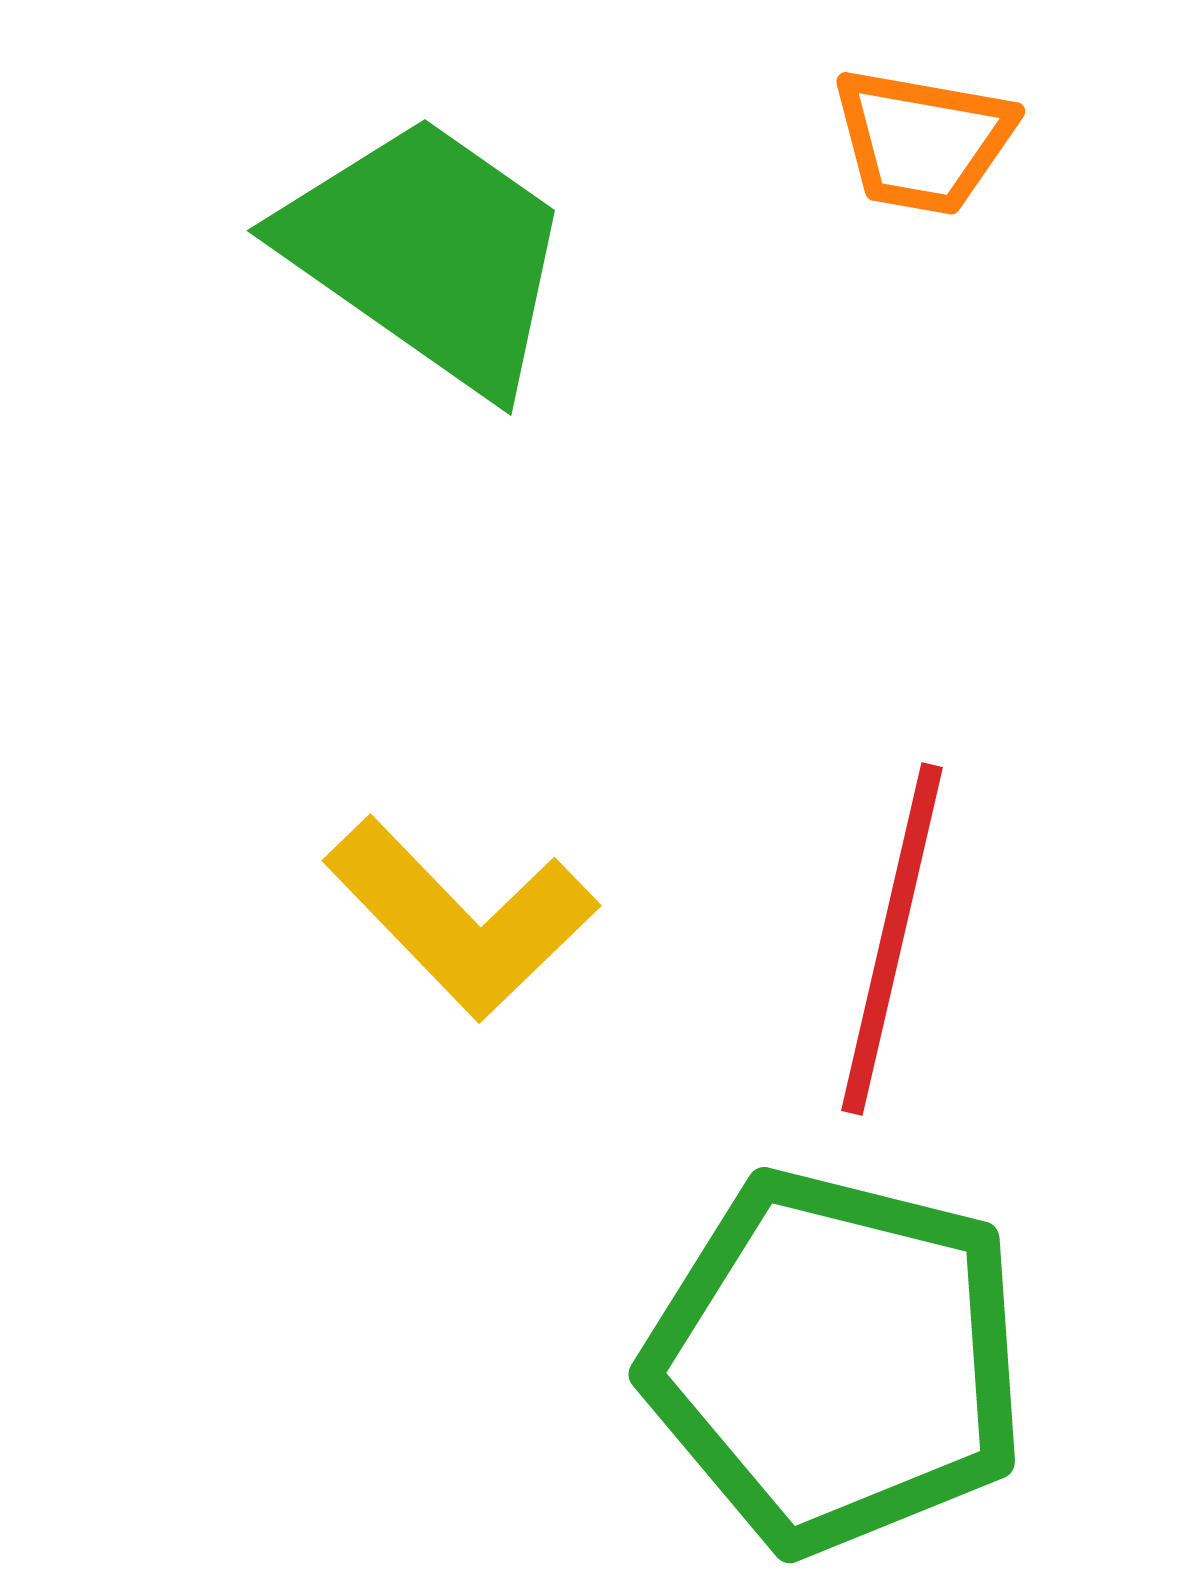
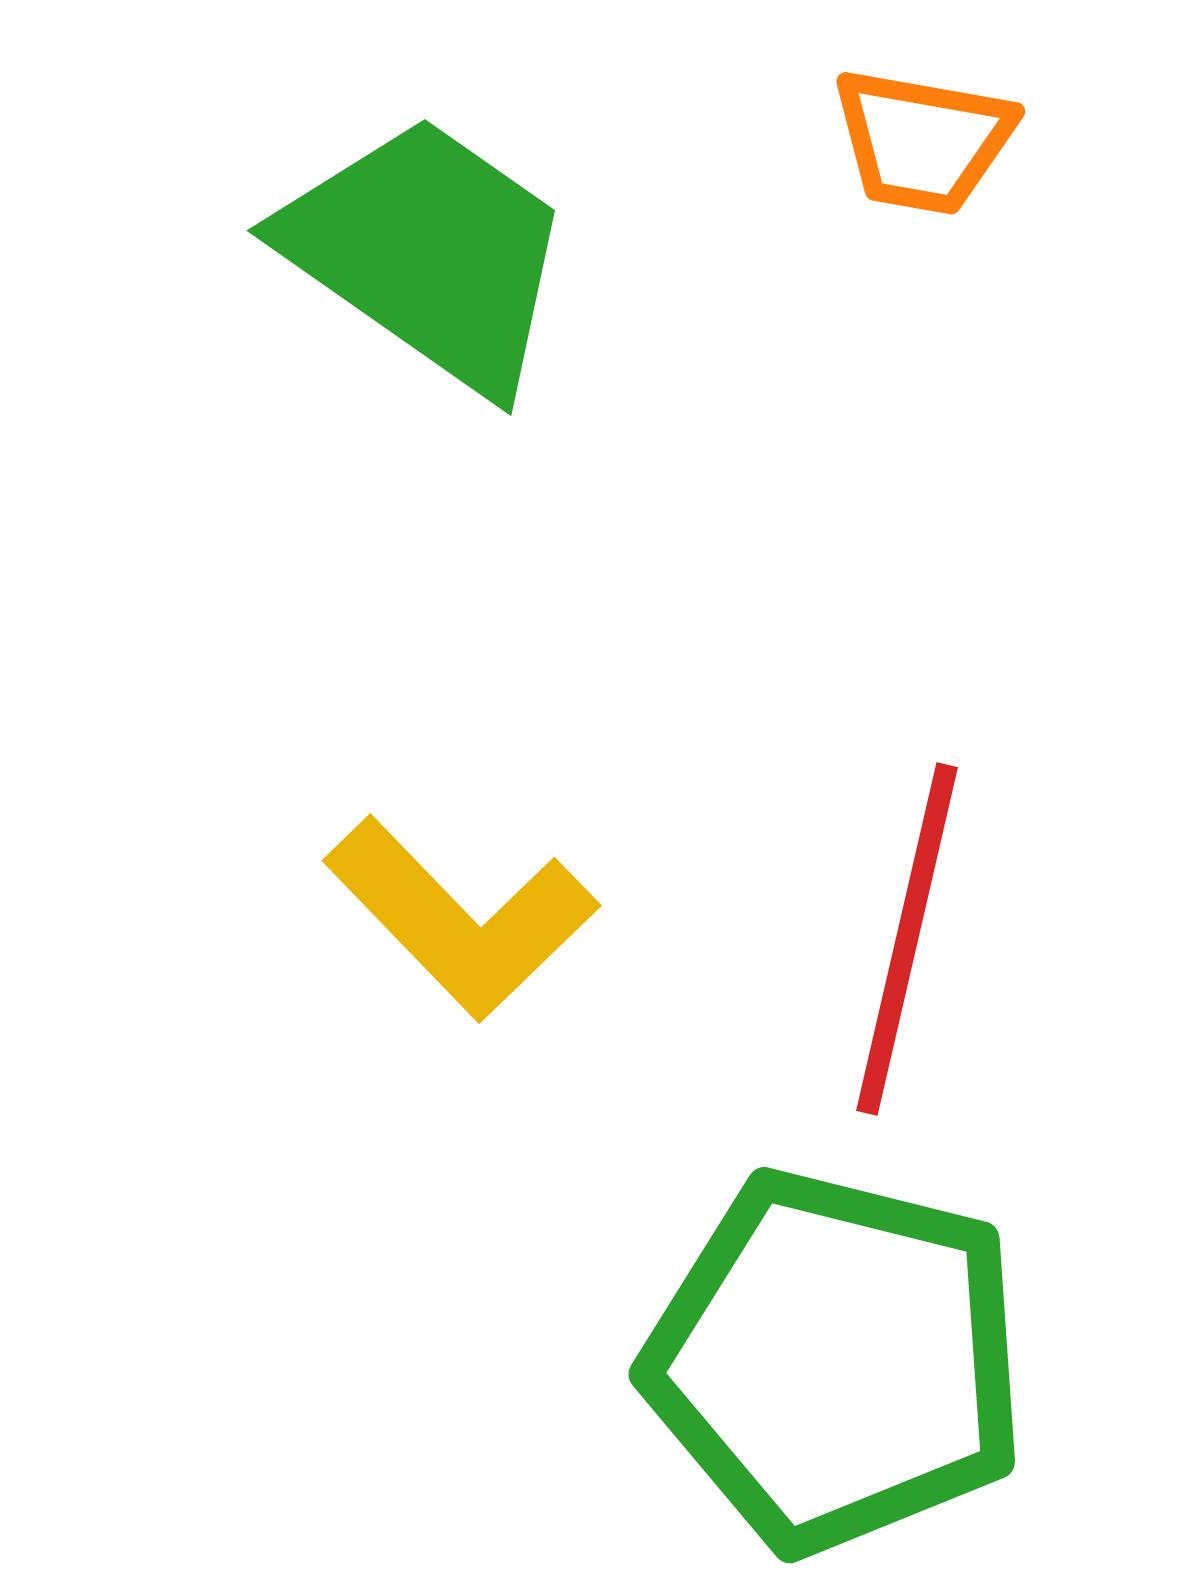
red line: moved 15 px right
